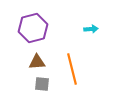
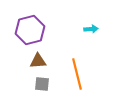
purple hexagon: moved 3 px left, 2 px down
brown triangle: moved 1 px right, 1 px up
orange line: moved 5 px right, 5 px down
